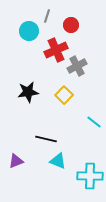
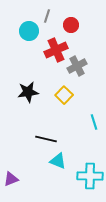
cyan line: rotated 35 degrees clockwise
purple triangle: moved 5 px left, 18 px down
